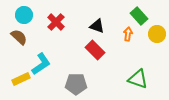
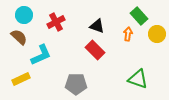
red cross: rotated 18 degrees clockwise
cyan L-shape: moved 9 px up; rotated 10 degrees clockwise
